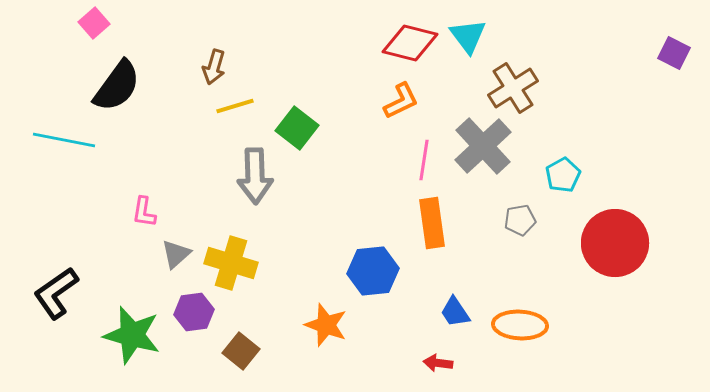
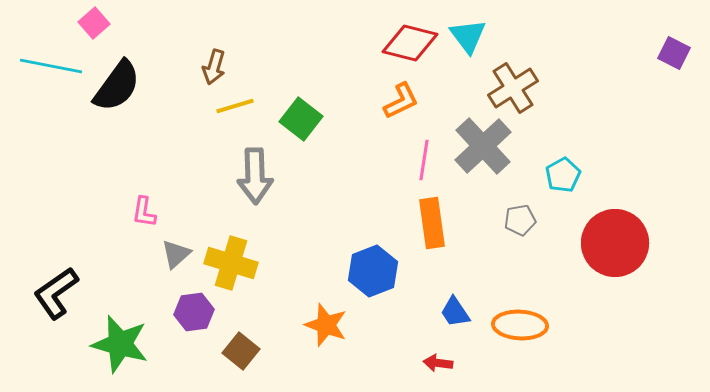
green square: moved 4 px right, 9 px up
cyan line: moved 13 px left, 74 px up
blue hexagon: rotated 15 degrees counterclockwise
green star: moved 12 px left, 9 px down
